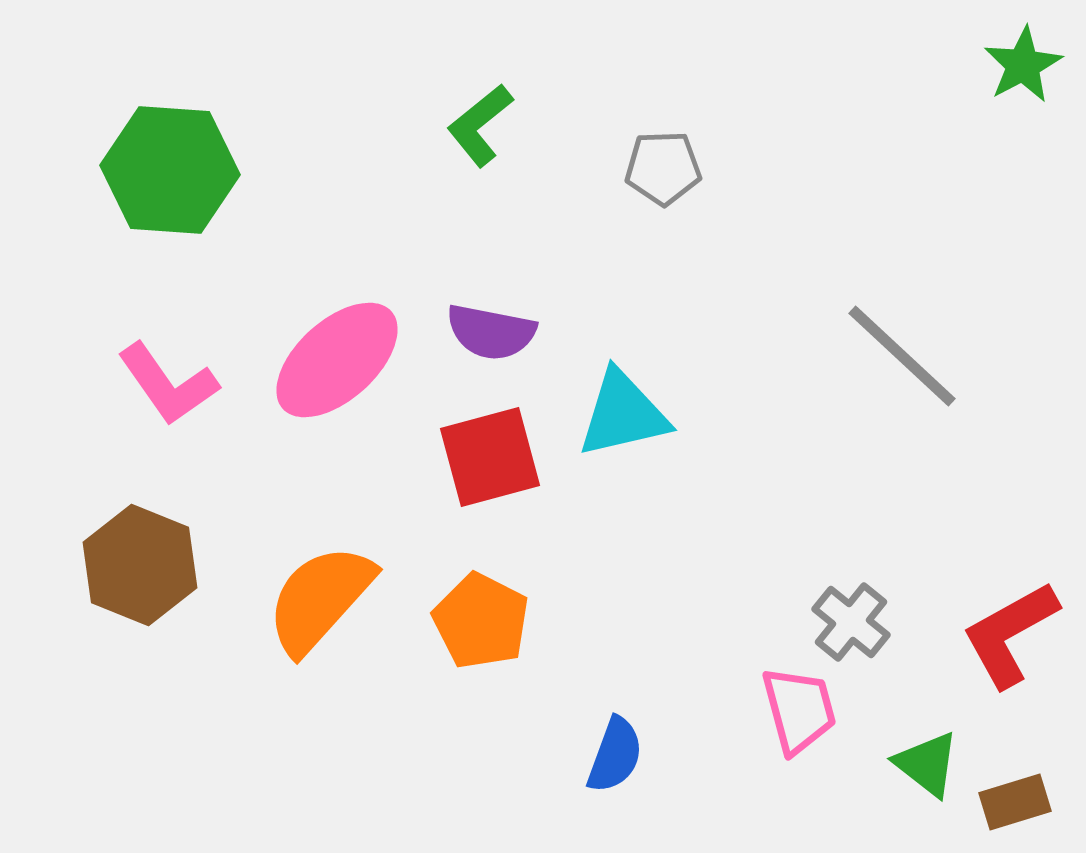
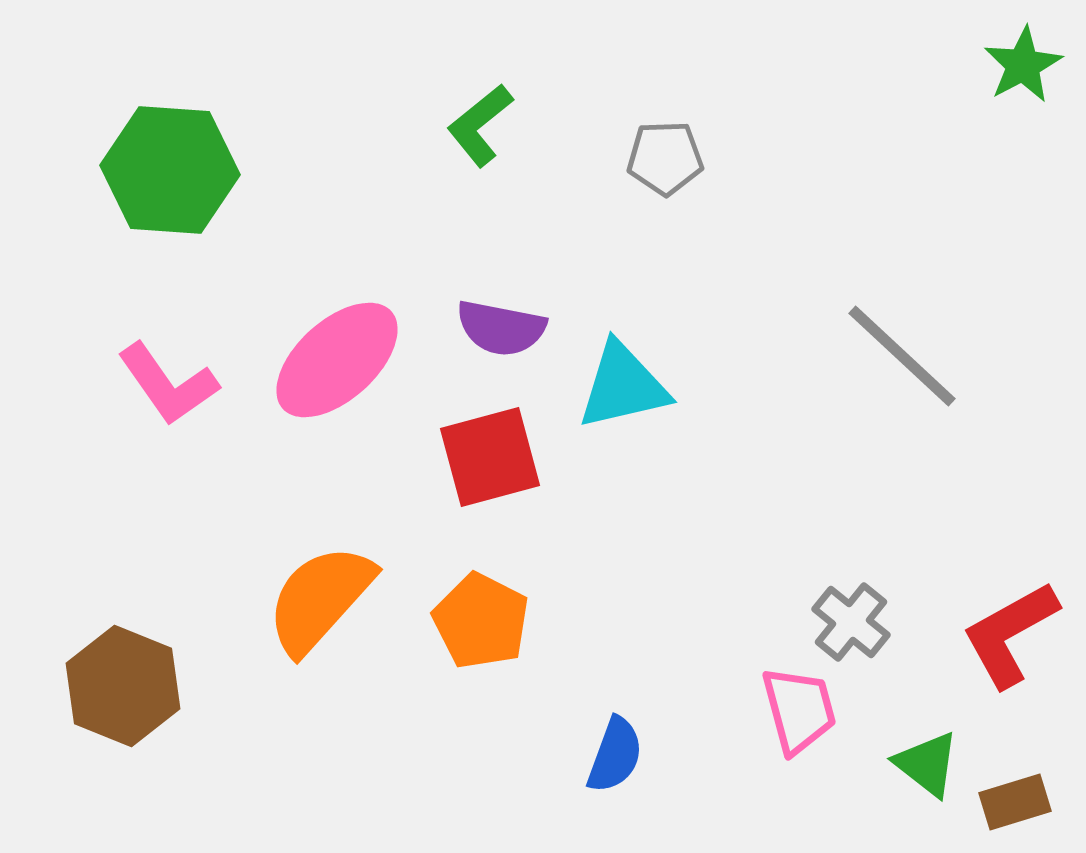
gray pentagon: moved 2 px right, 10 px up
purple semicircle: moved 10 px right, 4 px up
cyan triangle: moved 28 px up
brown hexagon: moved 17 px left, 121 px down
